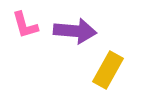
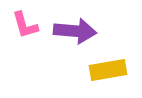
yellow rectangle: rotated 51 degrees clockwise
